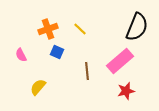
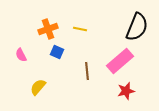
yellow line: rotated 32 degrees counterclockwise
